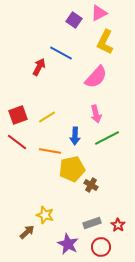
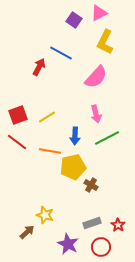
yellow pentagon: moved 1 px right, 2 px up
